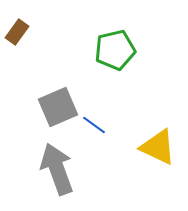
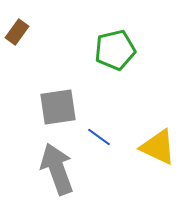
gray square: rotated 15 degrees clockwise
blue line: moved 5 px right, 12 px down
